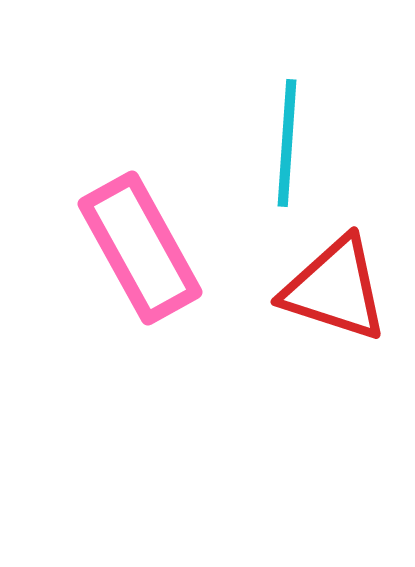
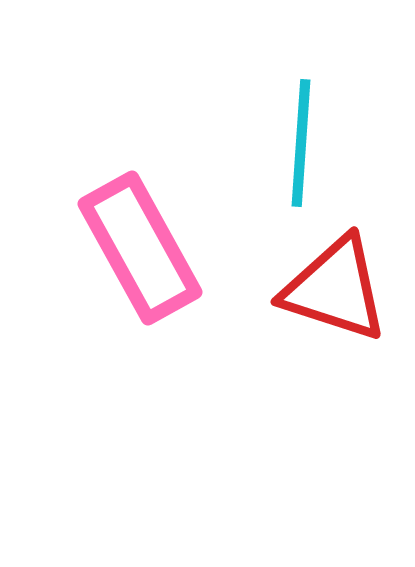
cyan line: moved 14 px right
